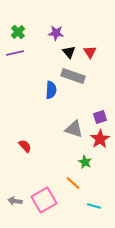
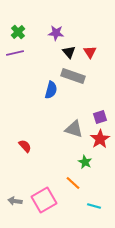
blue semicircle: rotated 12 degrees clockwise
